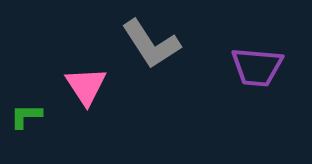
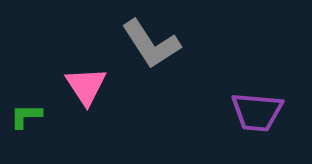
purple trapezoid: moved 45 px down
